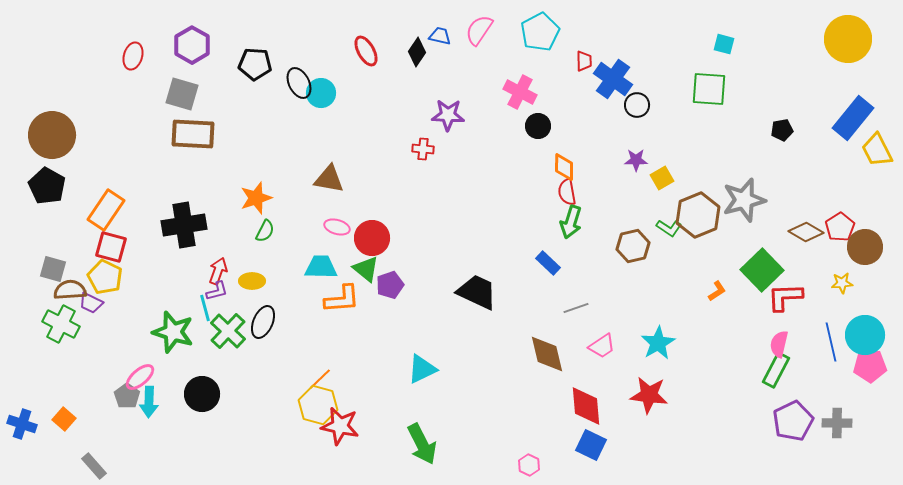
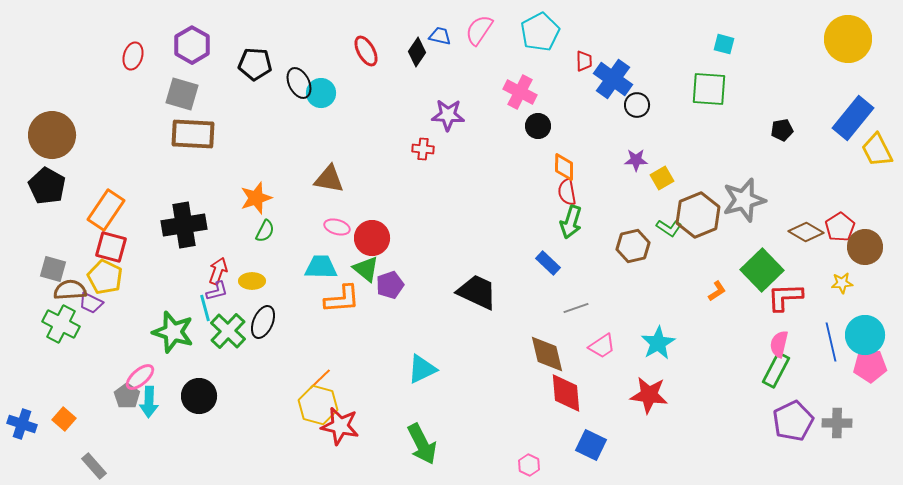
black circle at (202, 394): moved 3 px left, 2 px down
red diamond at (586, 406): moved 20 px left, 13 px up
